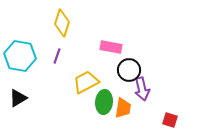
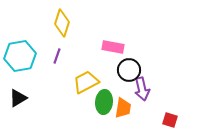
pink rectangle: moved 2 px right
cyan hexagon: rotated 20 degrees counterclockwise
